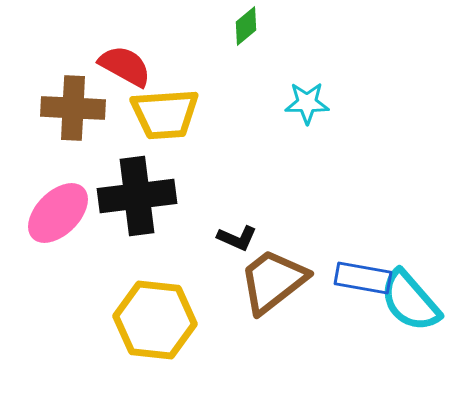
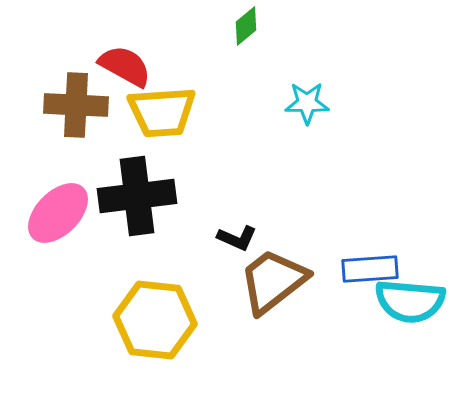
brown cross: moved 3 px right, 3 px up
yellow trapezoid: moved 3 px left, 2 px up
blue rectangle: moved 7 px right, 9 px up; rotated 14 degrees counterclockwise
cyan semicircle: rotated 44 degrees counterclockwise
